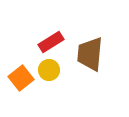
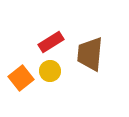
yellow circle: moved 1 px right, 1 px down
